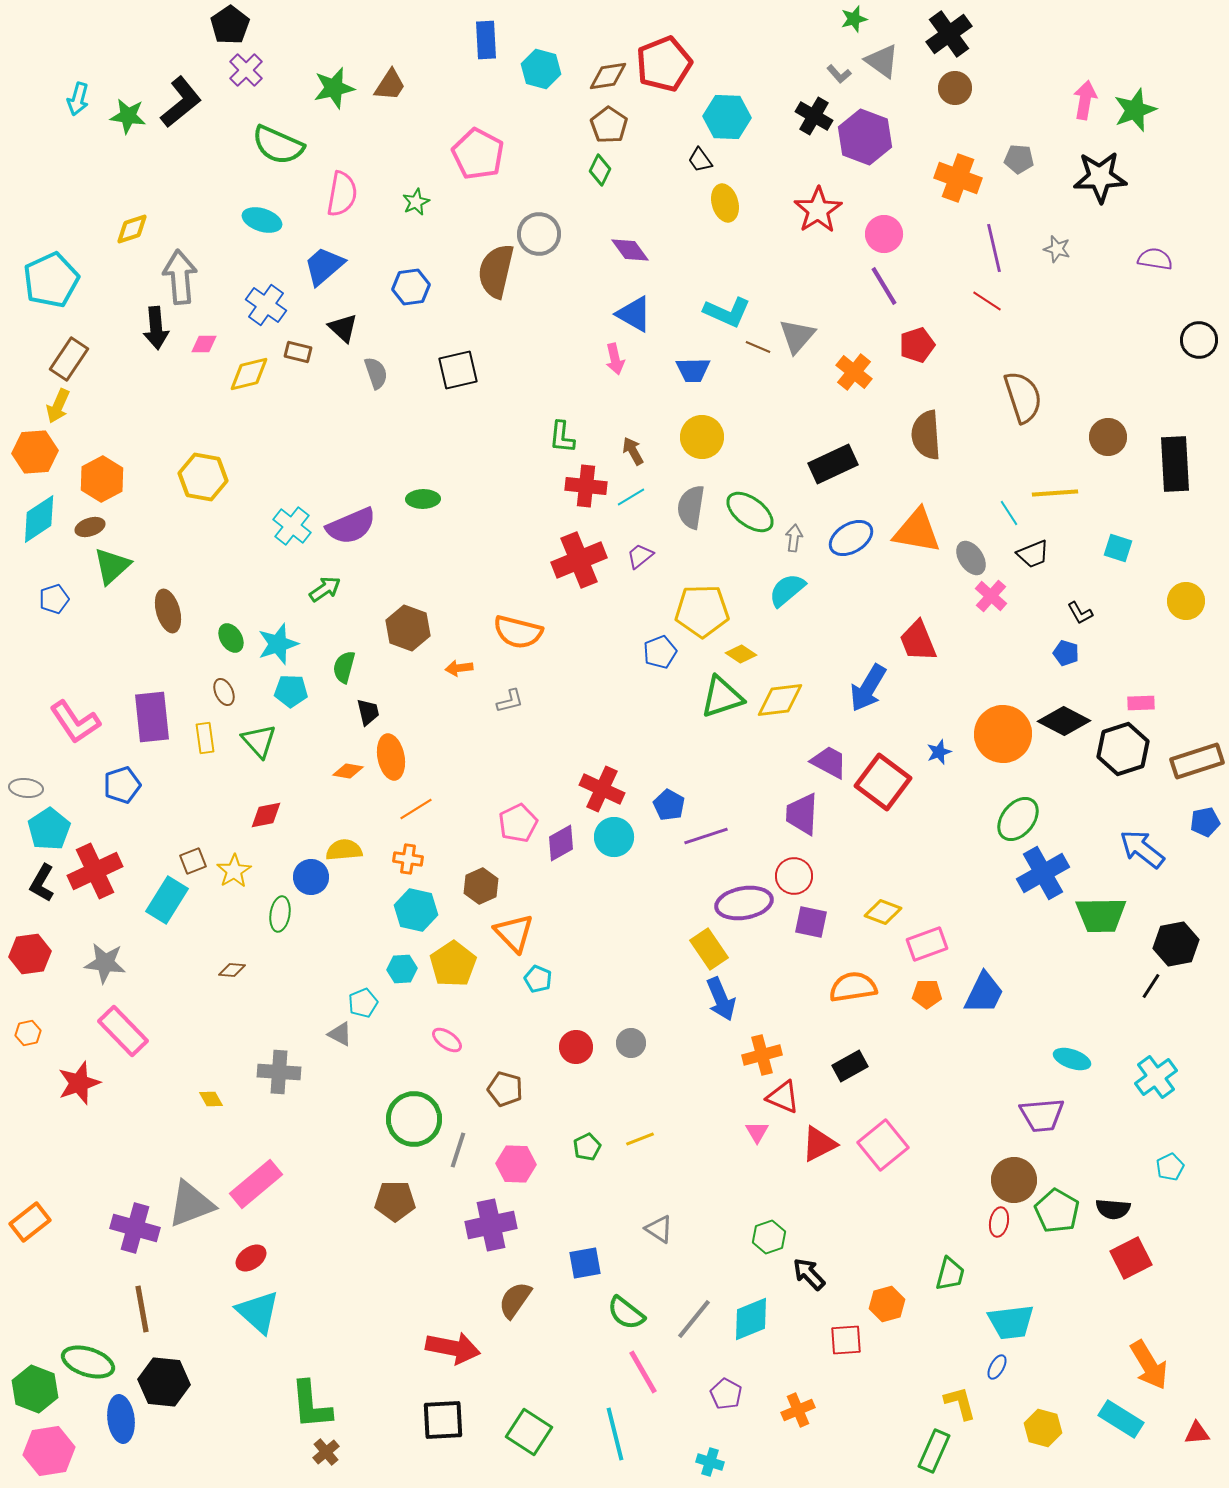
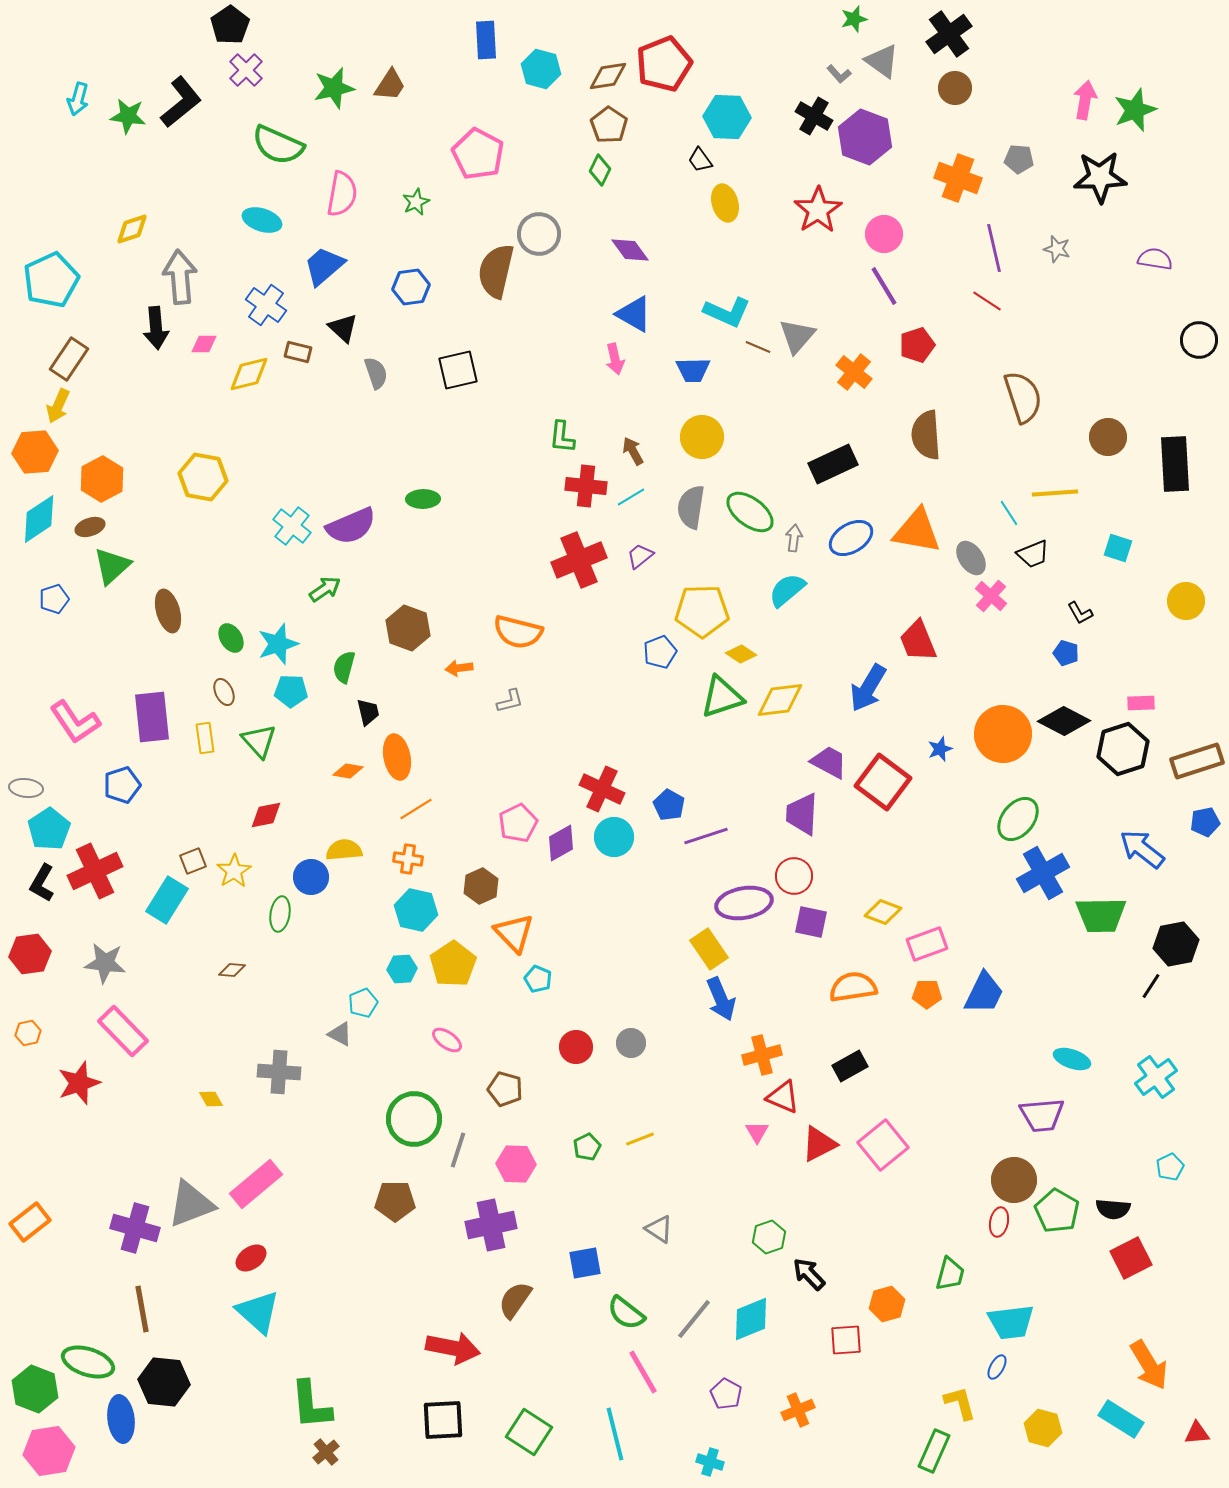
blue star at (939, 752): moved 1 px right, 3 px up
orange ellipse at (391, 757): moved 6 px right
